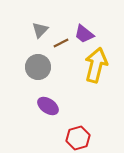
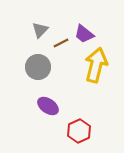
red hexagon: moved 1 px right, 7 px up; rotated 10 degrees counterclockwise
